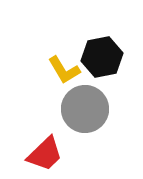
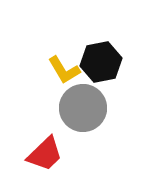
black hexagon: moved 1 px left, 5 px down
gray circle: moved 2 px left, 1 px up
